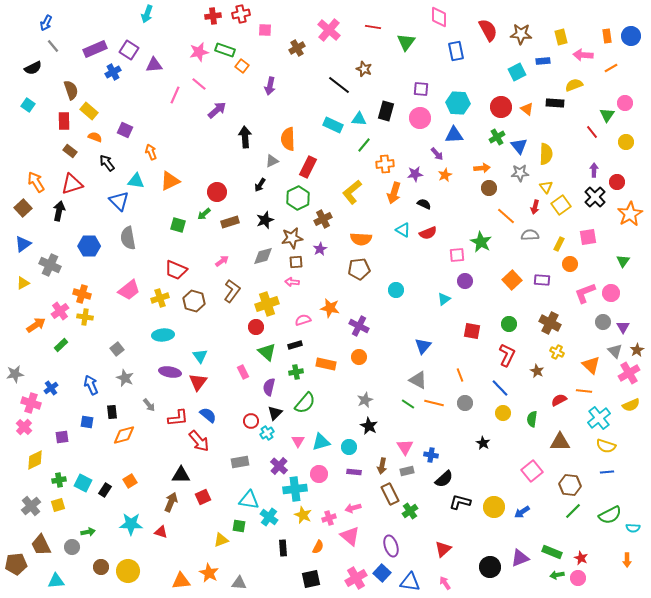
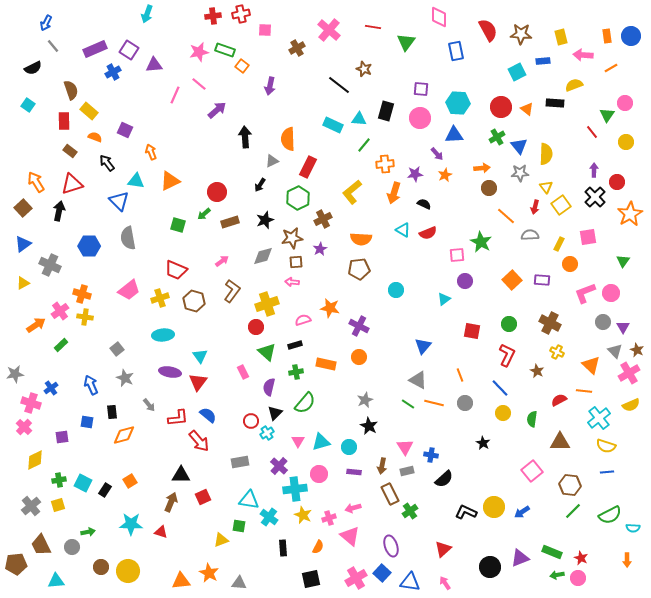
brown star at (637, 350): rotated 16 degrees counterclockwise
black L-shape at (460, 502): moved 6 px right, 10 px down; rotated 10 degrees clockwise
